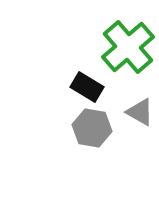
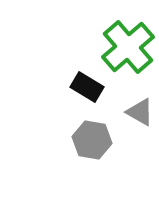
gray hexagon: moved 12 px down
